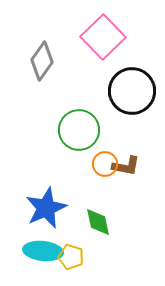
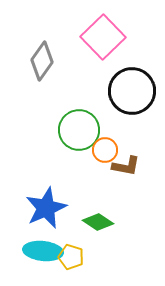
orange circle: moved 14 px up
green diamond: rotated 44 degrees counterclockwise
